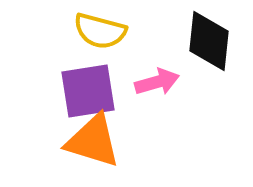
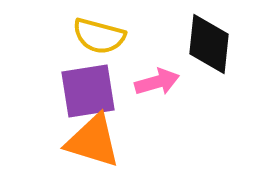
yellow semicircle: moved 1 px left, 5 px down
black diamond: moved 3 px down
